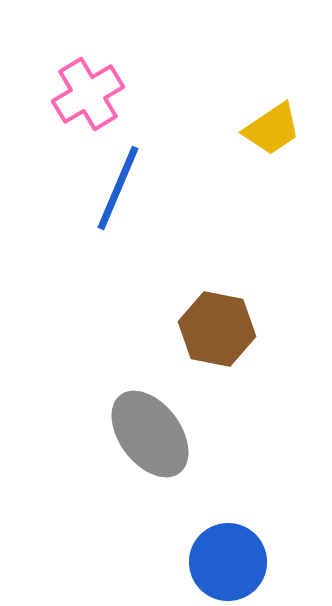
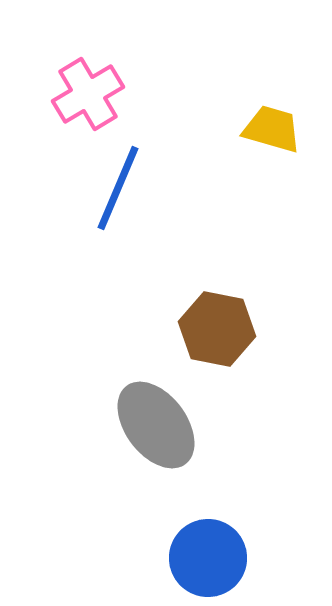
yellow trapezoid: rotated 130 degrees counterclockwise
gray ellipse: moved 6 px right, 9 px up
blue circle: moved 20 px left, 4 px up
